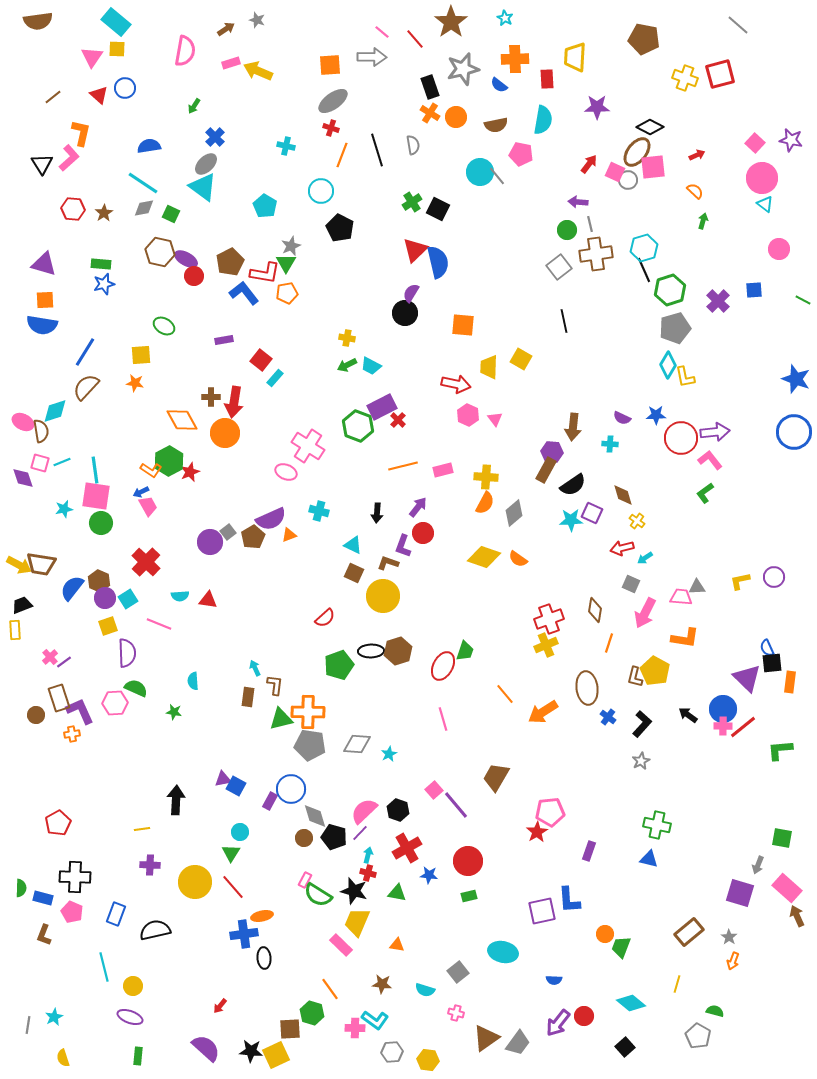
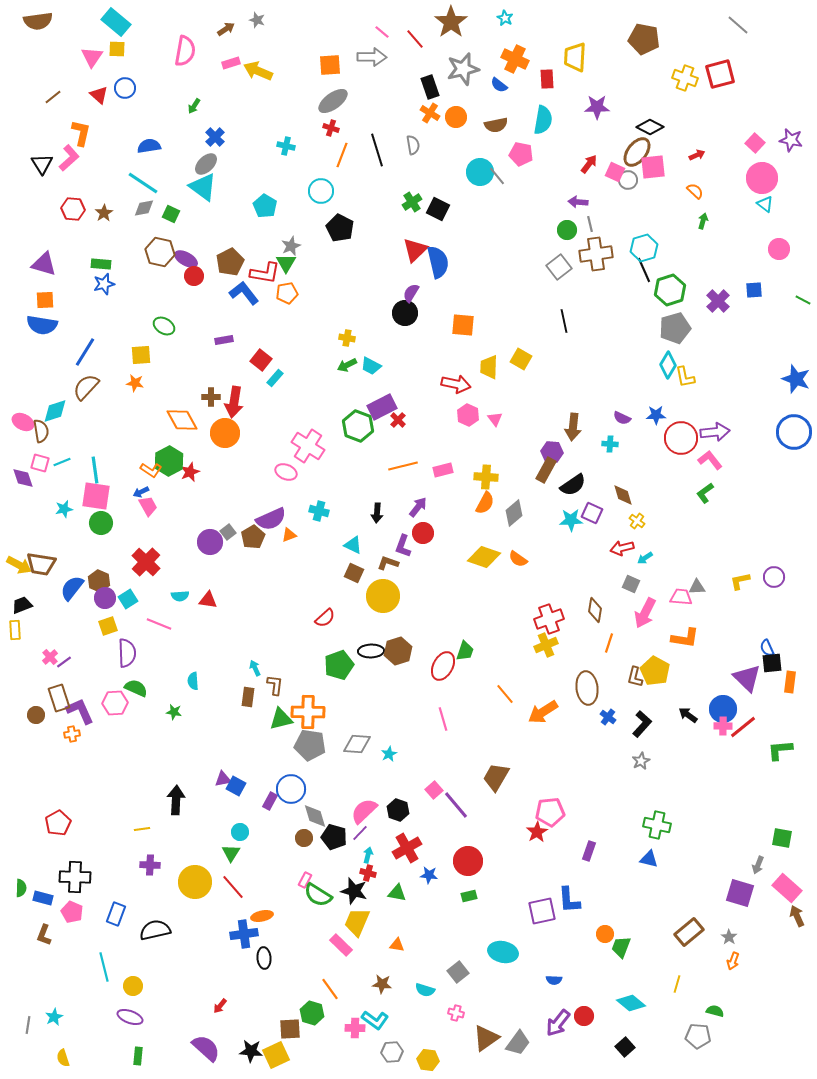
orange cross at (515, 59): rotated 28 degrees clockwise
gray pentagon at (698, 1036): rotated 25 degrees counterclockwise
